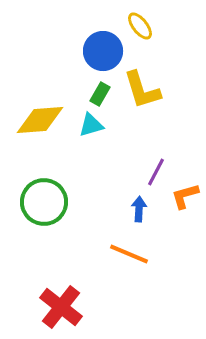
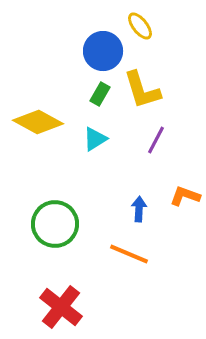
yellow diamond: moved 2 px left, 2 px down; rotated 33 degrees clockwise
cyan triangle: moved 4 px right, 14 px down; rotated 16 degrees counterclockwise
purple line: moved 32 px up
orange L-shape: rotated 36 degrees clockwise
green circle: moved 11 px right, 22 px down
